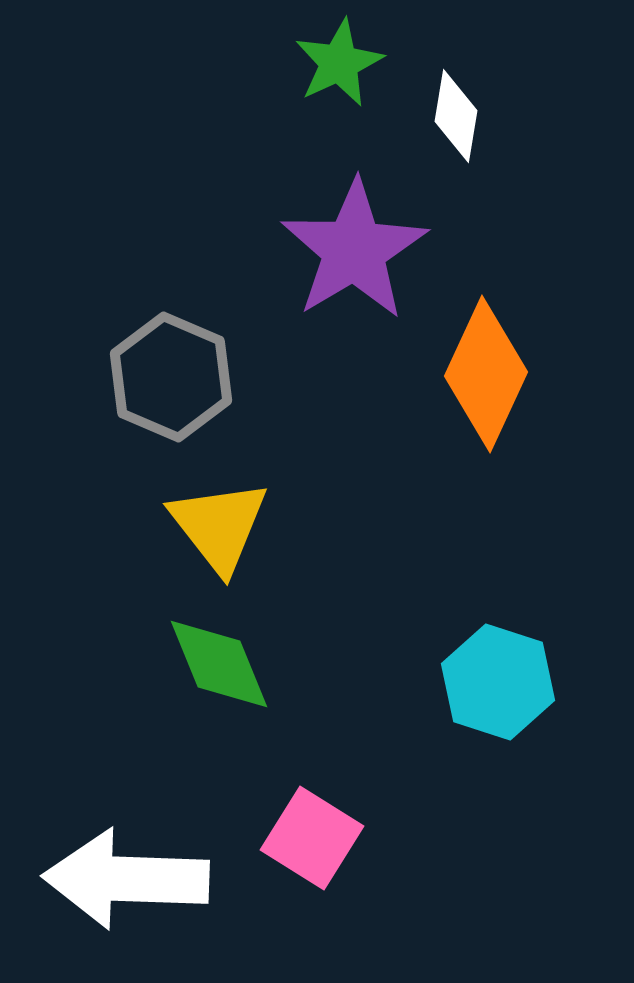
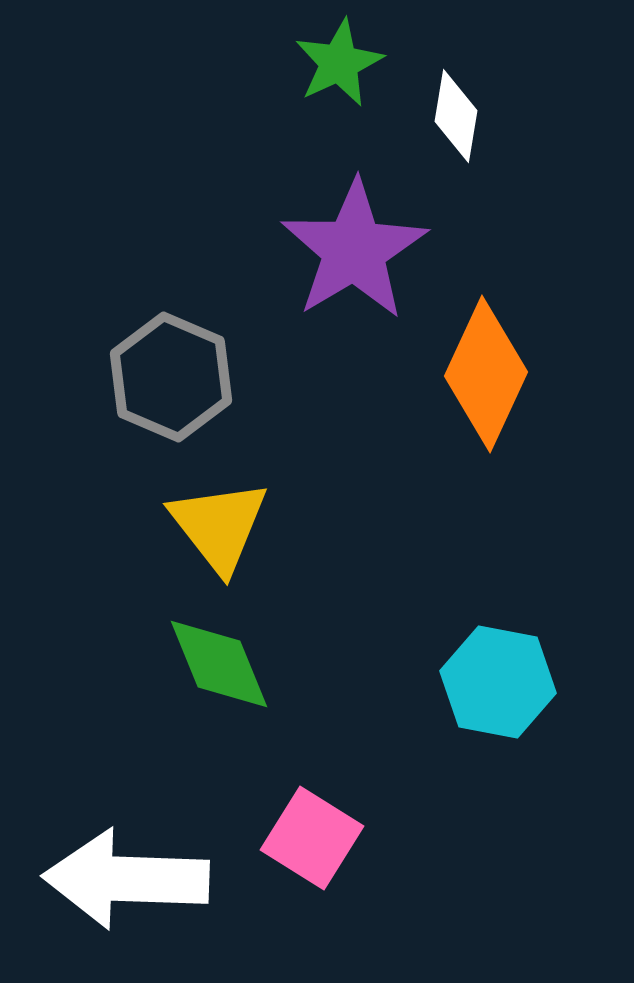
cyan hexagon: rotated 7 degrees counterclockwise
